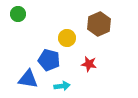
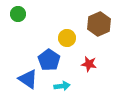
blue pentagon: rotated 20 degrees clockwise
blue triangle: rotated 25 degrees clockwise
